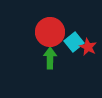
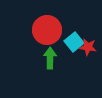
red circle: moved 3 px left, 2 px up
red star: rotated 18 degrees counterclockwise
